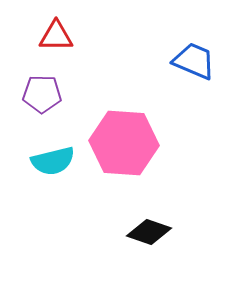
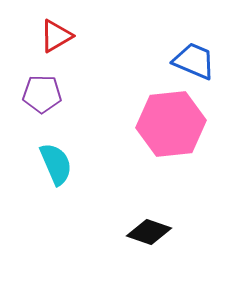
red triangle: rotated 30 degrees counterclockwise
pink hexagon: moved 47 px right, 19 px up; rotated 10 degrees counterclockwise
cyan semicircle: moved 3 px right, 3 px down; rotated 99 degrees counterclockwise
